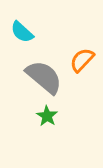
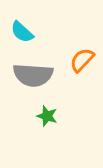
gray semicircle: moved 11 px left, 2 px up; rotated 144 degrees clockwise
green star: rotated 15 degrees counterclockwise
